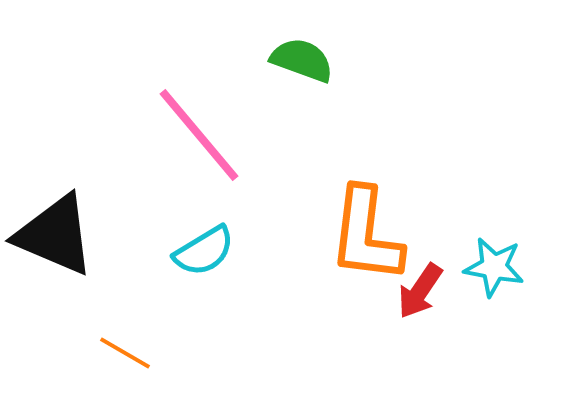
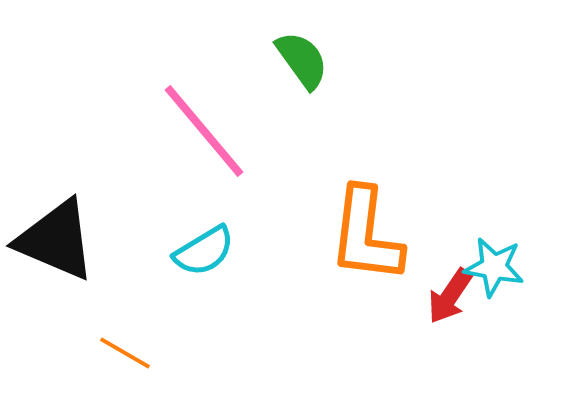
green semicircle: rotated 34 degrees clockwise
pink line: moved 5 px right, 4 px up
black triangle: moved 1 px right, 5 px down
red arrow: moved 30 px right, 5 px down
